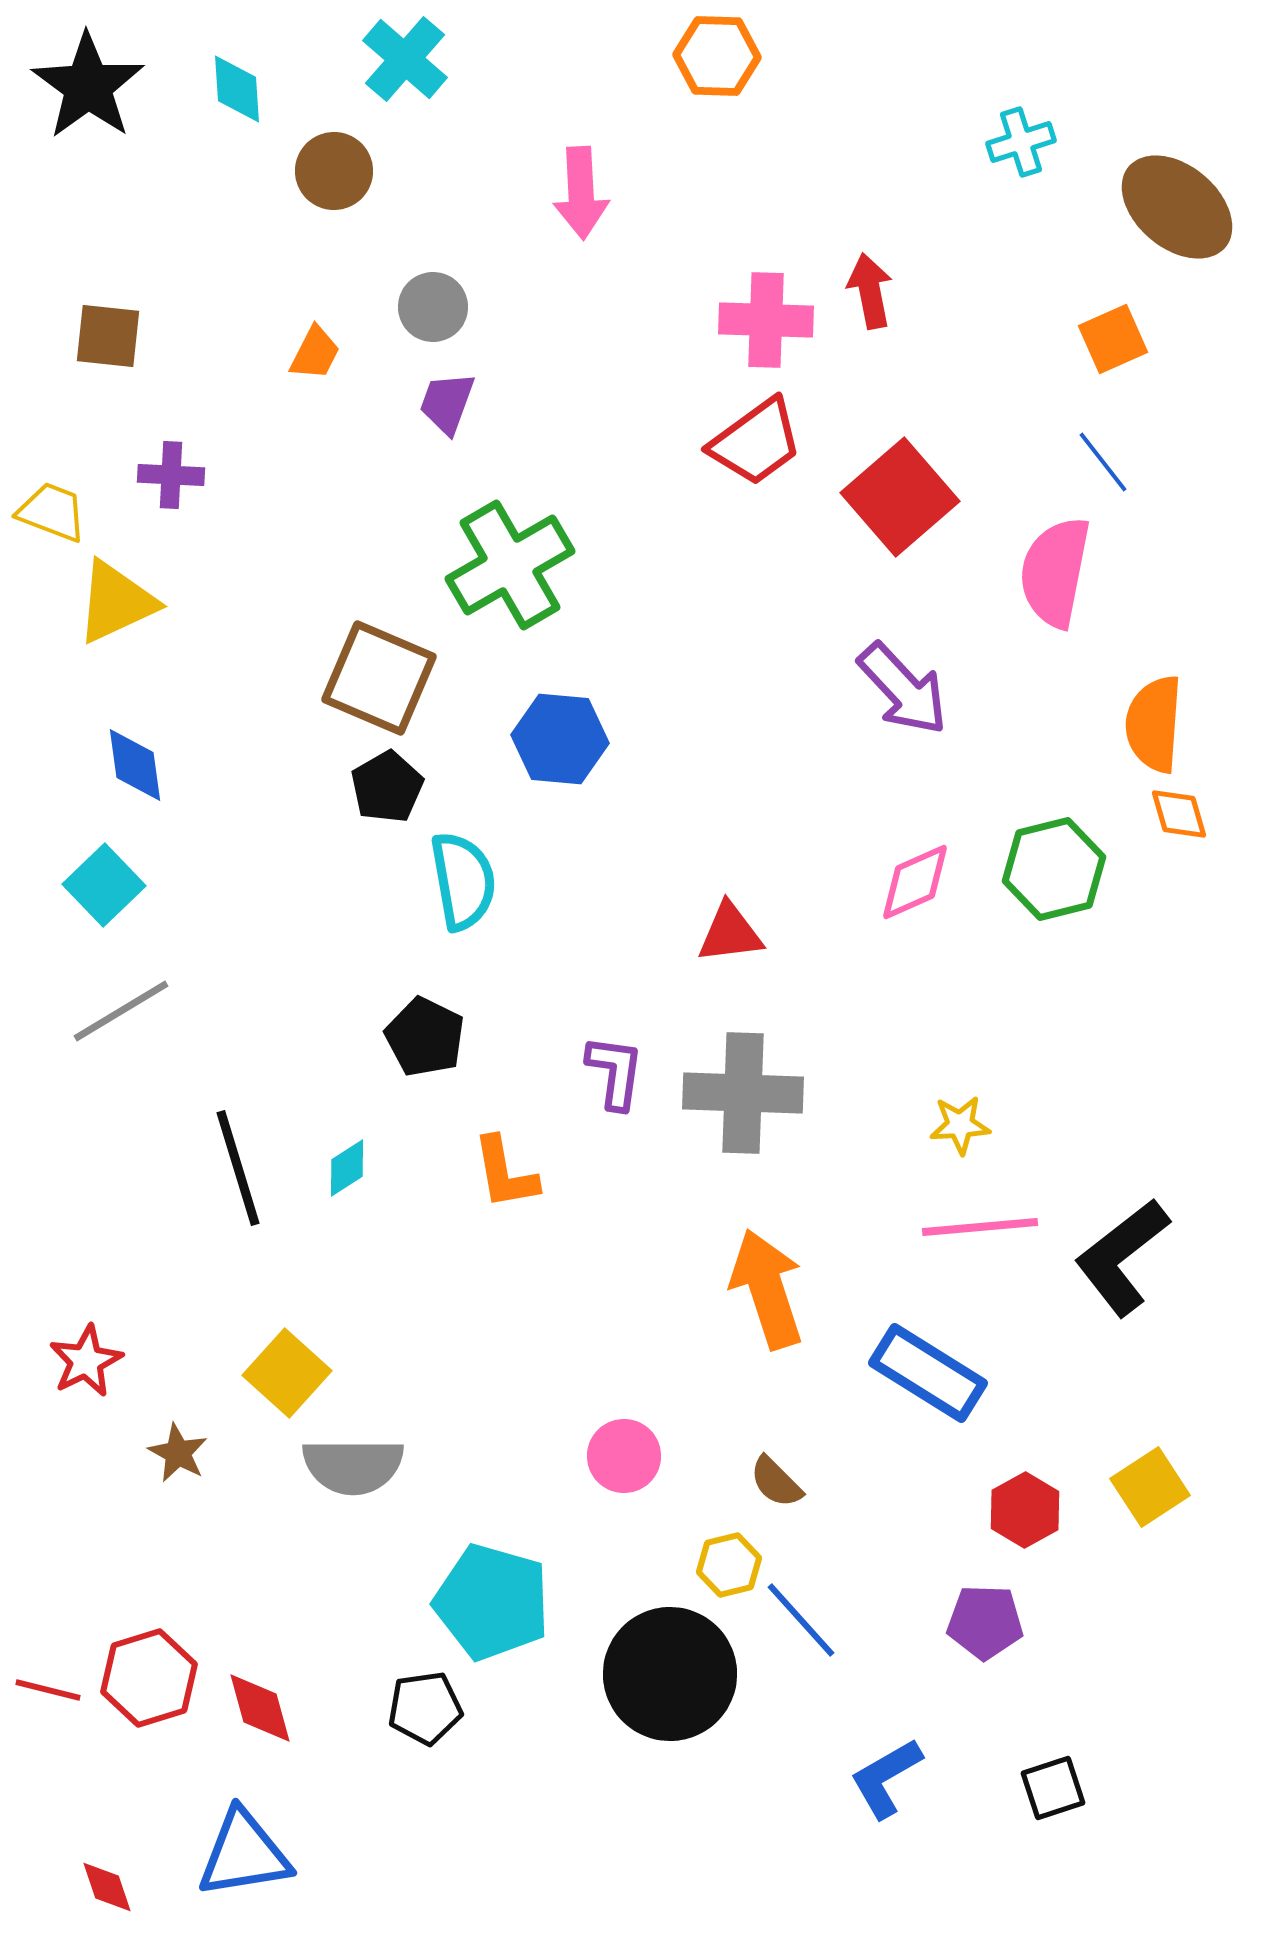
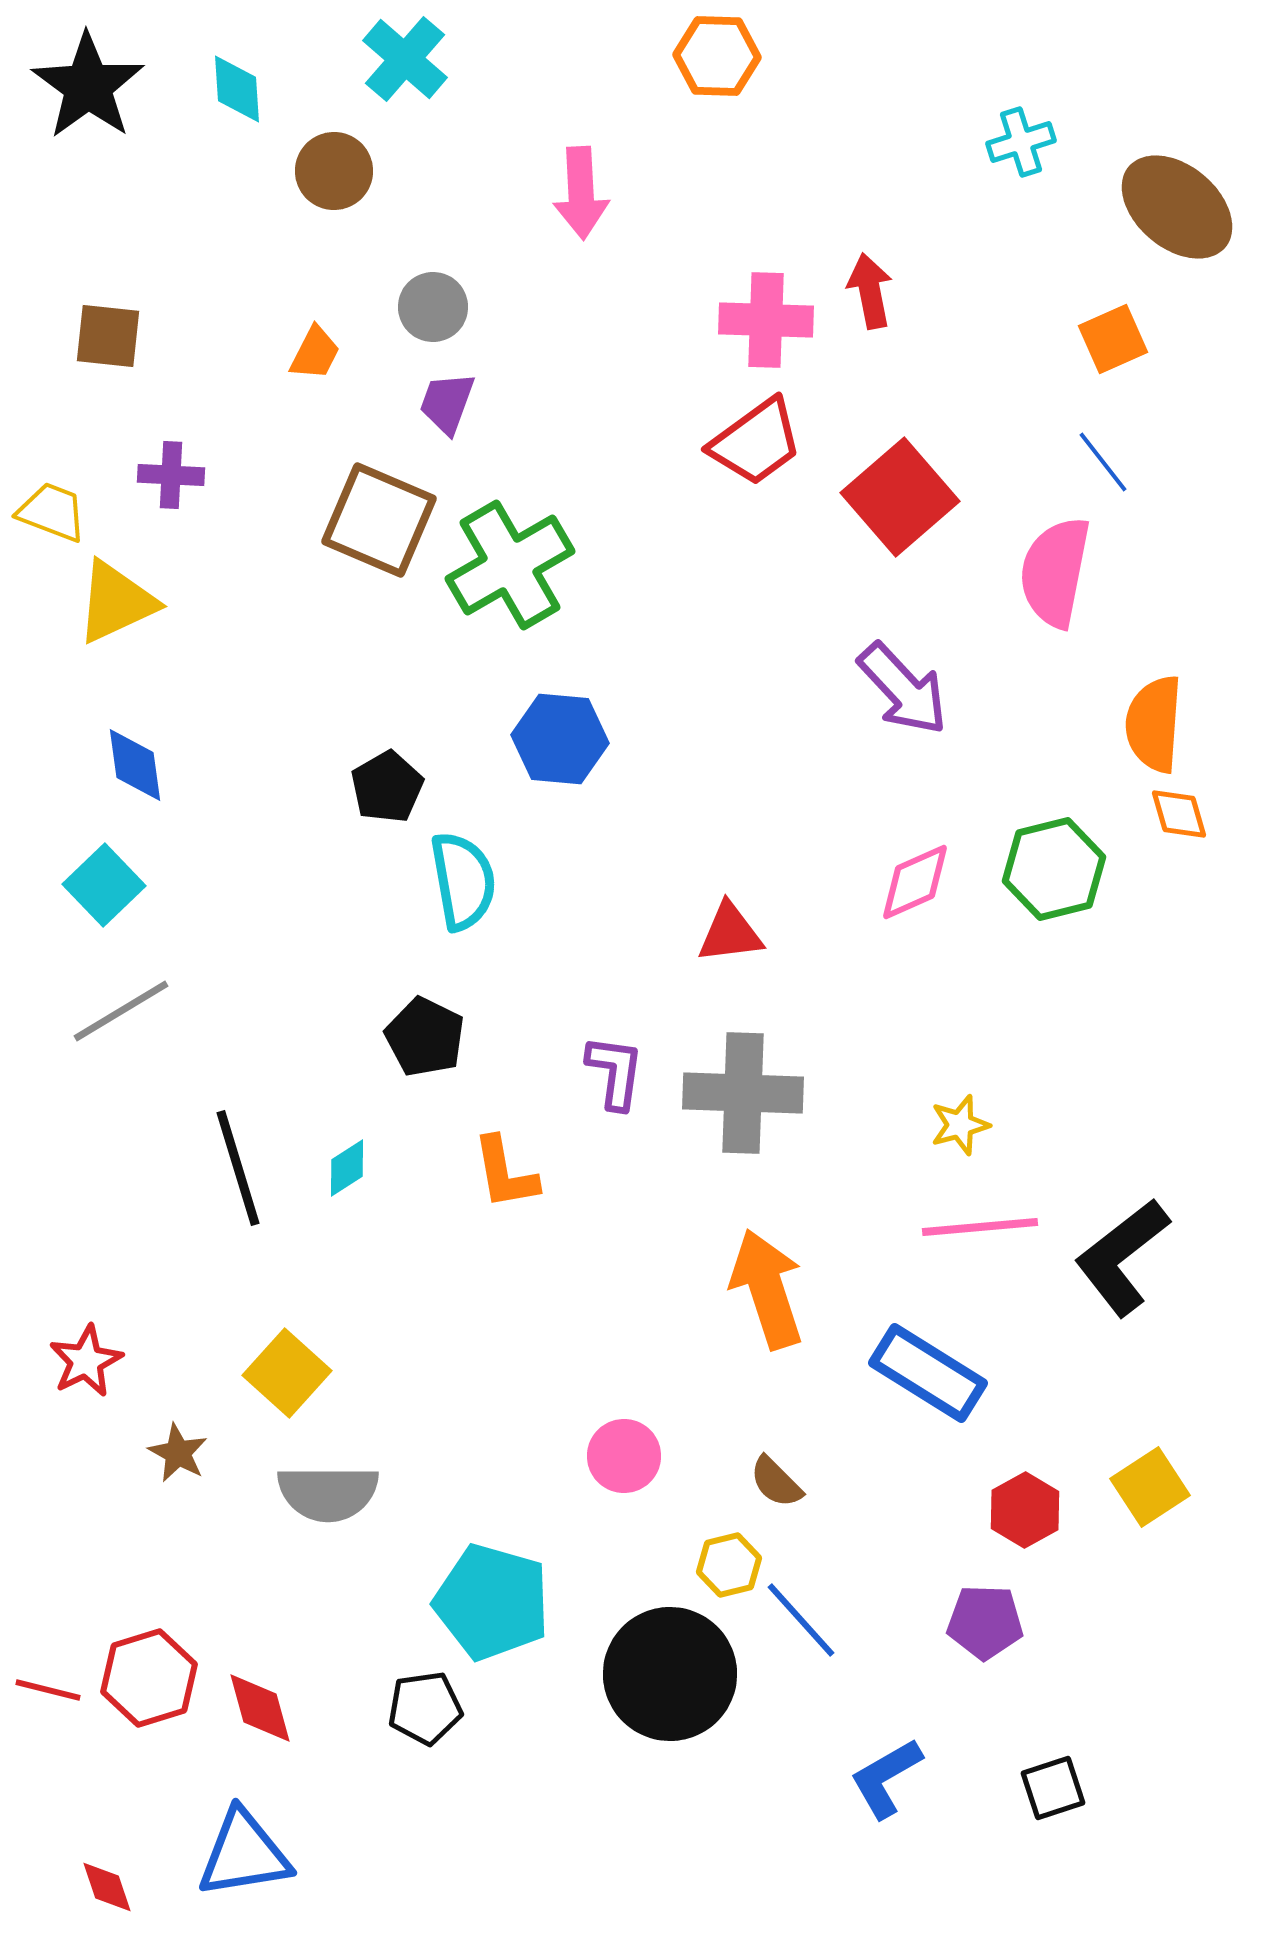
brown square at (379, 678): moved 158 px up
yellow star at (960, 1125): rotated 12 degrees counterclockwise
gray semicircle at (353, 1466): moved 25 px left, 27 px down
